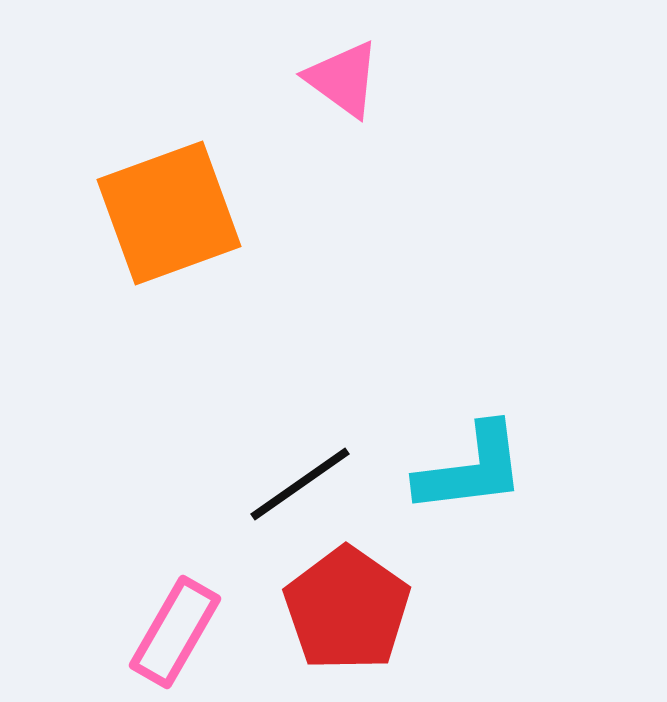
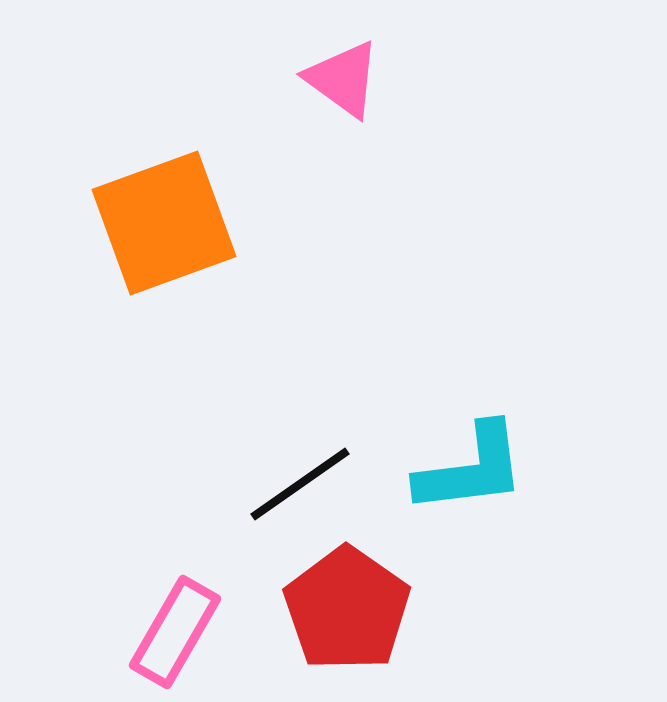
orange square: moved 5 px left, 10 px down
